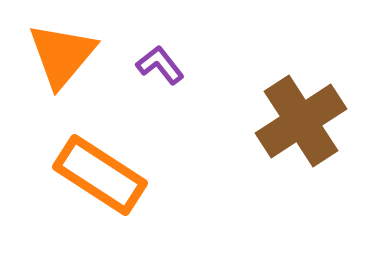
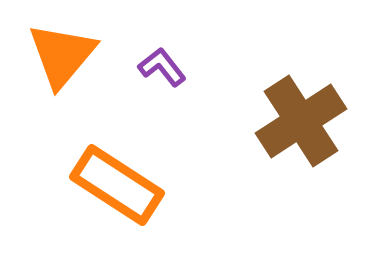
purple L-shape: moved 2 px right, 2 px down
orange rectangle: moved 17 px right, 10 px down
